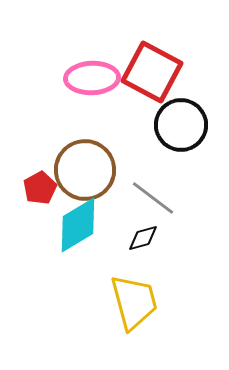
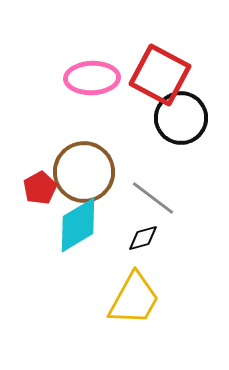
red square: moved 8 px right, 3 px down
black circle: moved 7 px up
brown circle: moved 1 px left, 2 px down
yellow trapezoid: moved 3 px up; rotated 44 degrees clockwise
